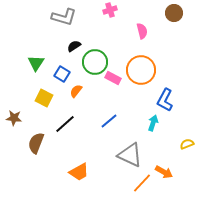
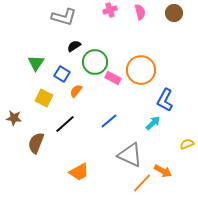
pink semicircle: moved 2 px left, 19 px up
cyan arrow: rotated 28 degrees clockwise
orange arrow: moved 1 px left, 1 px up
